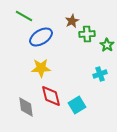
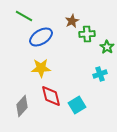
green star: moved 2 px down
gray diamond: moved 4 px left, 1 px up; rotated 50 degrees clockwise
